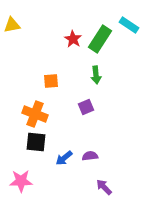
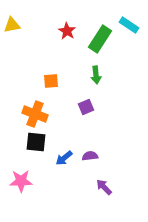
red star: moved 6 px left, 8 px up
